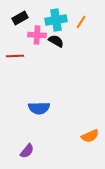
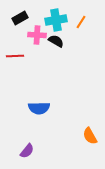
orange semicircle: rotated 84 degrees clockwise
